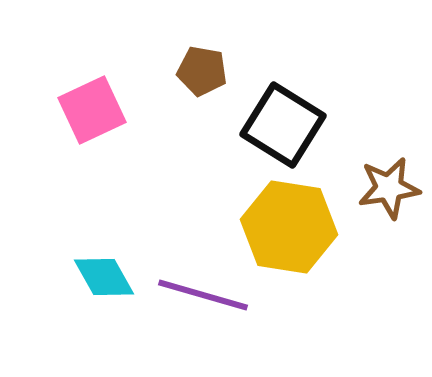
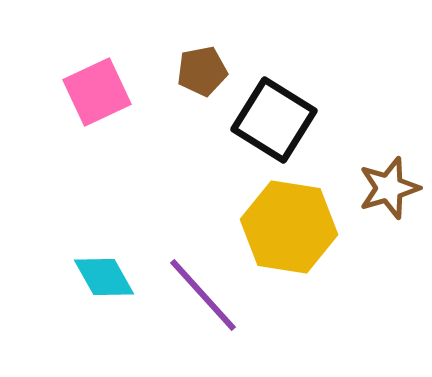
brown pentagon: rotated 21 degrees counterclockwise
pink square: moved 5 px right, 18 px up
black square: moved 9 px left, 5 px up
brown star: rotated 8 degrees counterclockwise
purple line: rotated 32 degrees clockwise
